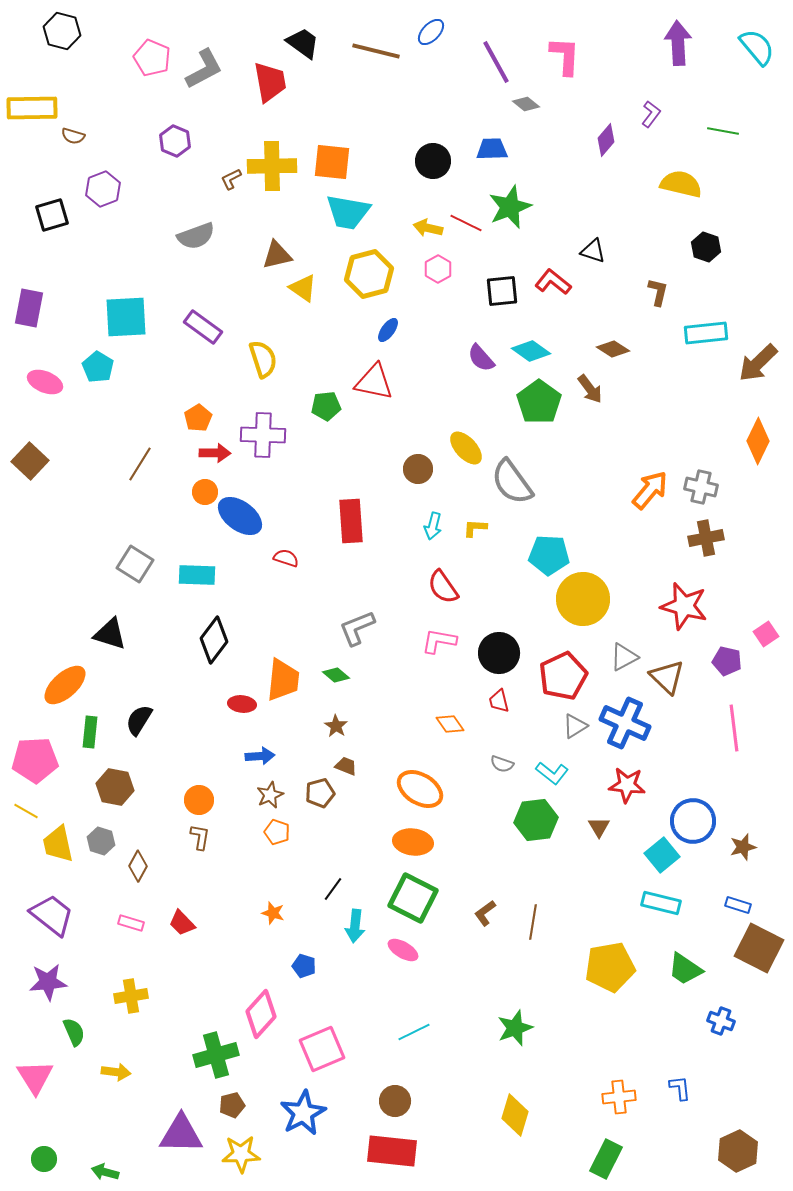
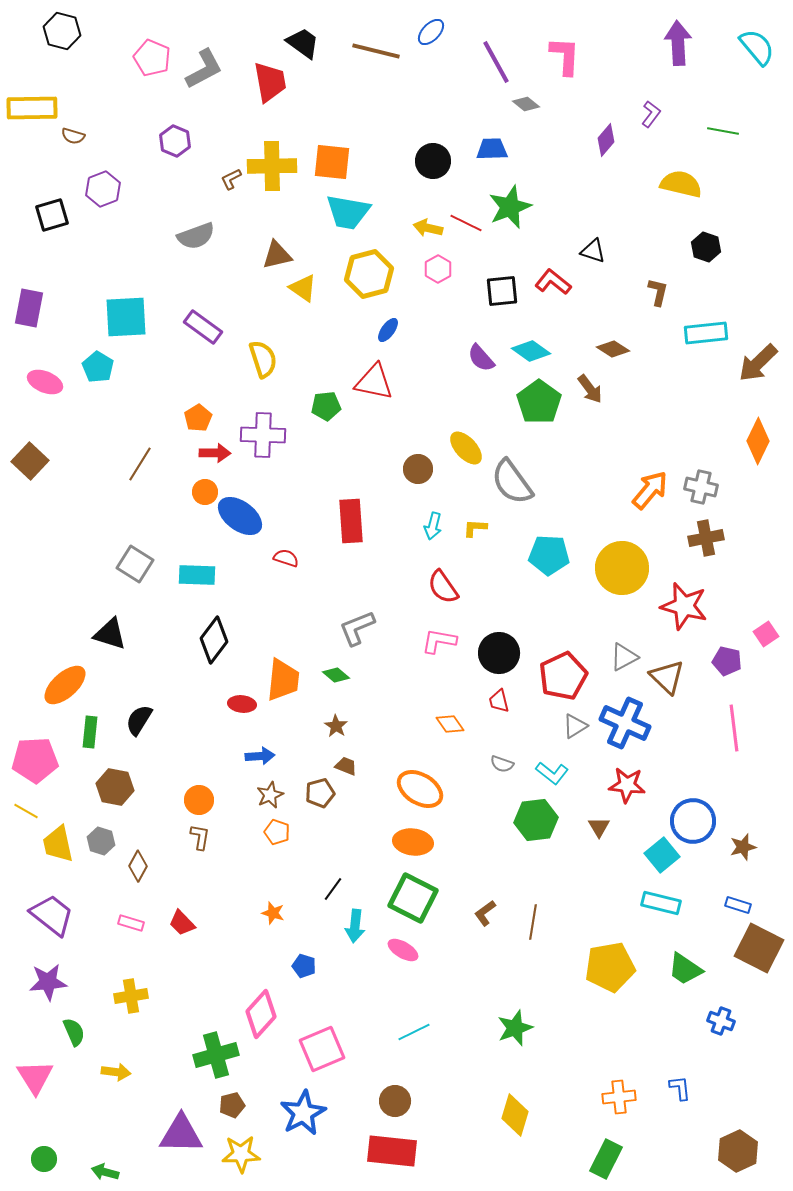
yellow circle at (583, 599): moved 39 px right, 31 px up
